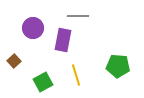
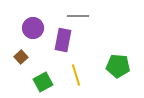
brown square: moved 7 px right, 4 px up
